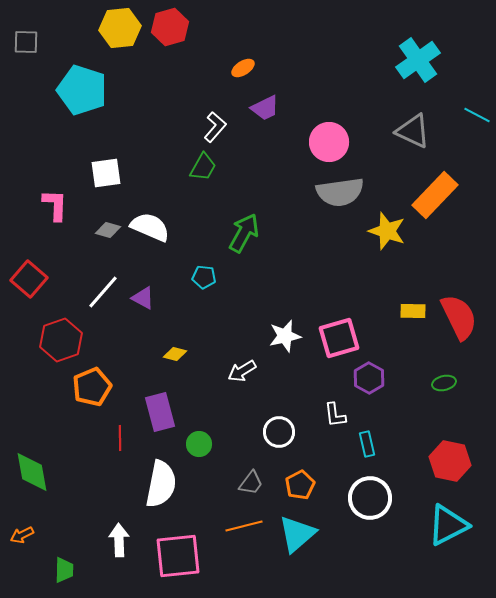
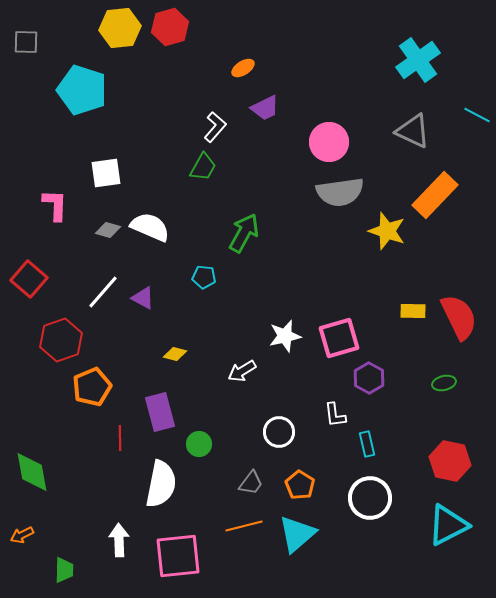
orange pentagon at (300, 485): rotated 12 degrees counterclockwise
